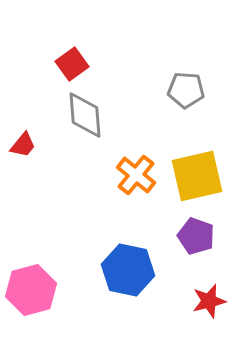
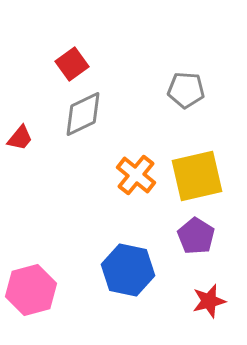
gray diamond: moved 2 px left, 1 px up; rotated 69 degrees clockwise
red trapezoid: moved 3 px left, 7 px up
purple pentagon: rotated 12 degrees clockwise
